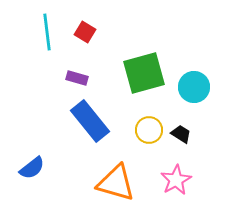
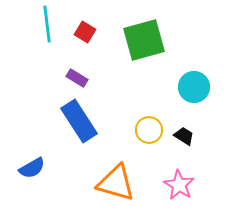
cyan line: moved 8 px up
green square: moved 33 px up
purple rectangle: rotated 15 degrees clockwise
blue rectangle: moved 11 px left; rotated 6 degrees clockwise
black trapezoid: moved 3 px right, 2 px down
blue semicircle: rotated 8 degrees clockwise
pink star: moved 3 px right, 5 px down; rotated 12 degrees counterclockwise
